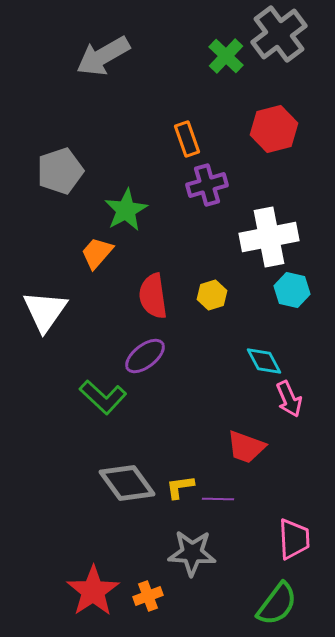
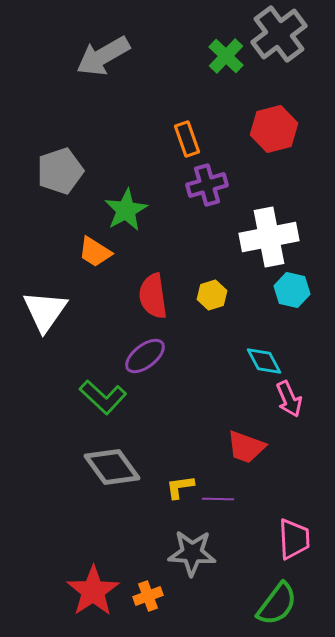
orange trapezoid: moved 2 px left, 1 px up; rotated 99 degrees counterclockwise
gray diamond: moved 15 px left, 16 px up
